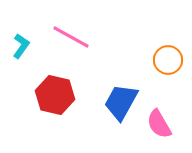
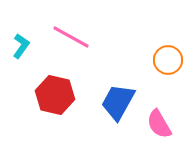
blue trapezoid: moved 3 px left
